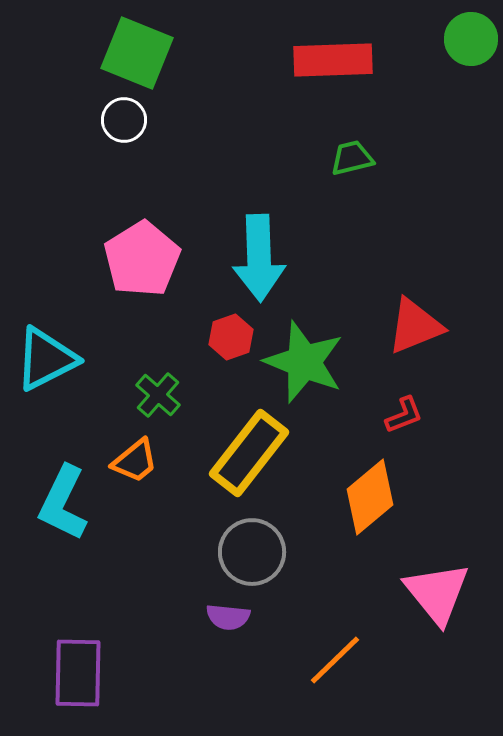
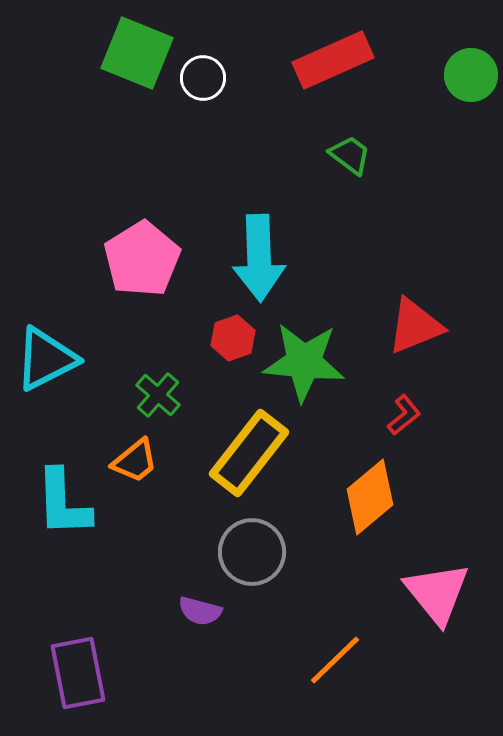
green circle: moved 36 px down
red rectangle: rotated 22 degrees counterclockwise
white circle: moved 79 px right, 42 px up
green trapezoid: moved 2 px left, 3 px up; rotated 51 degrees clockwise
red hexagon: moved 2 px right, 1 px down
green star: rotated 16 degrees counterclockwise
red L-shape: rotated 18 degrees counterclockwise
cyan L-shape: rotated 28 degrees counterclockwise
purple semicircle: moved 28 px left, 6 px up; rotated 9 degrees clockwise
purple rectangle: rotated 12 degrees counterclockwise
